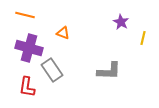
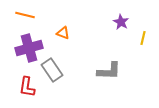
purple cross: rotated 32 degrees counterclockwise
